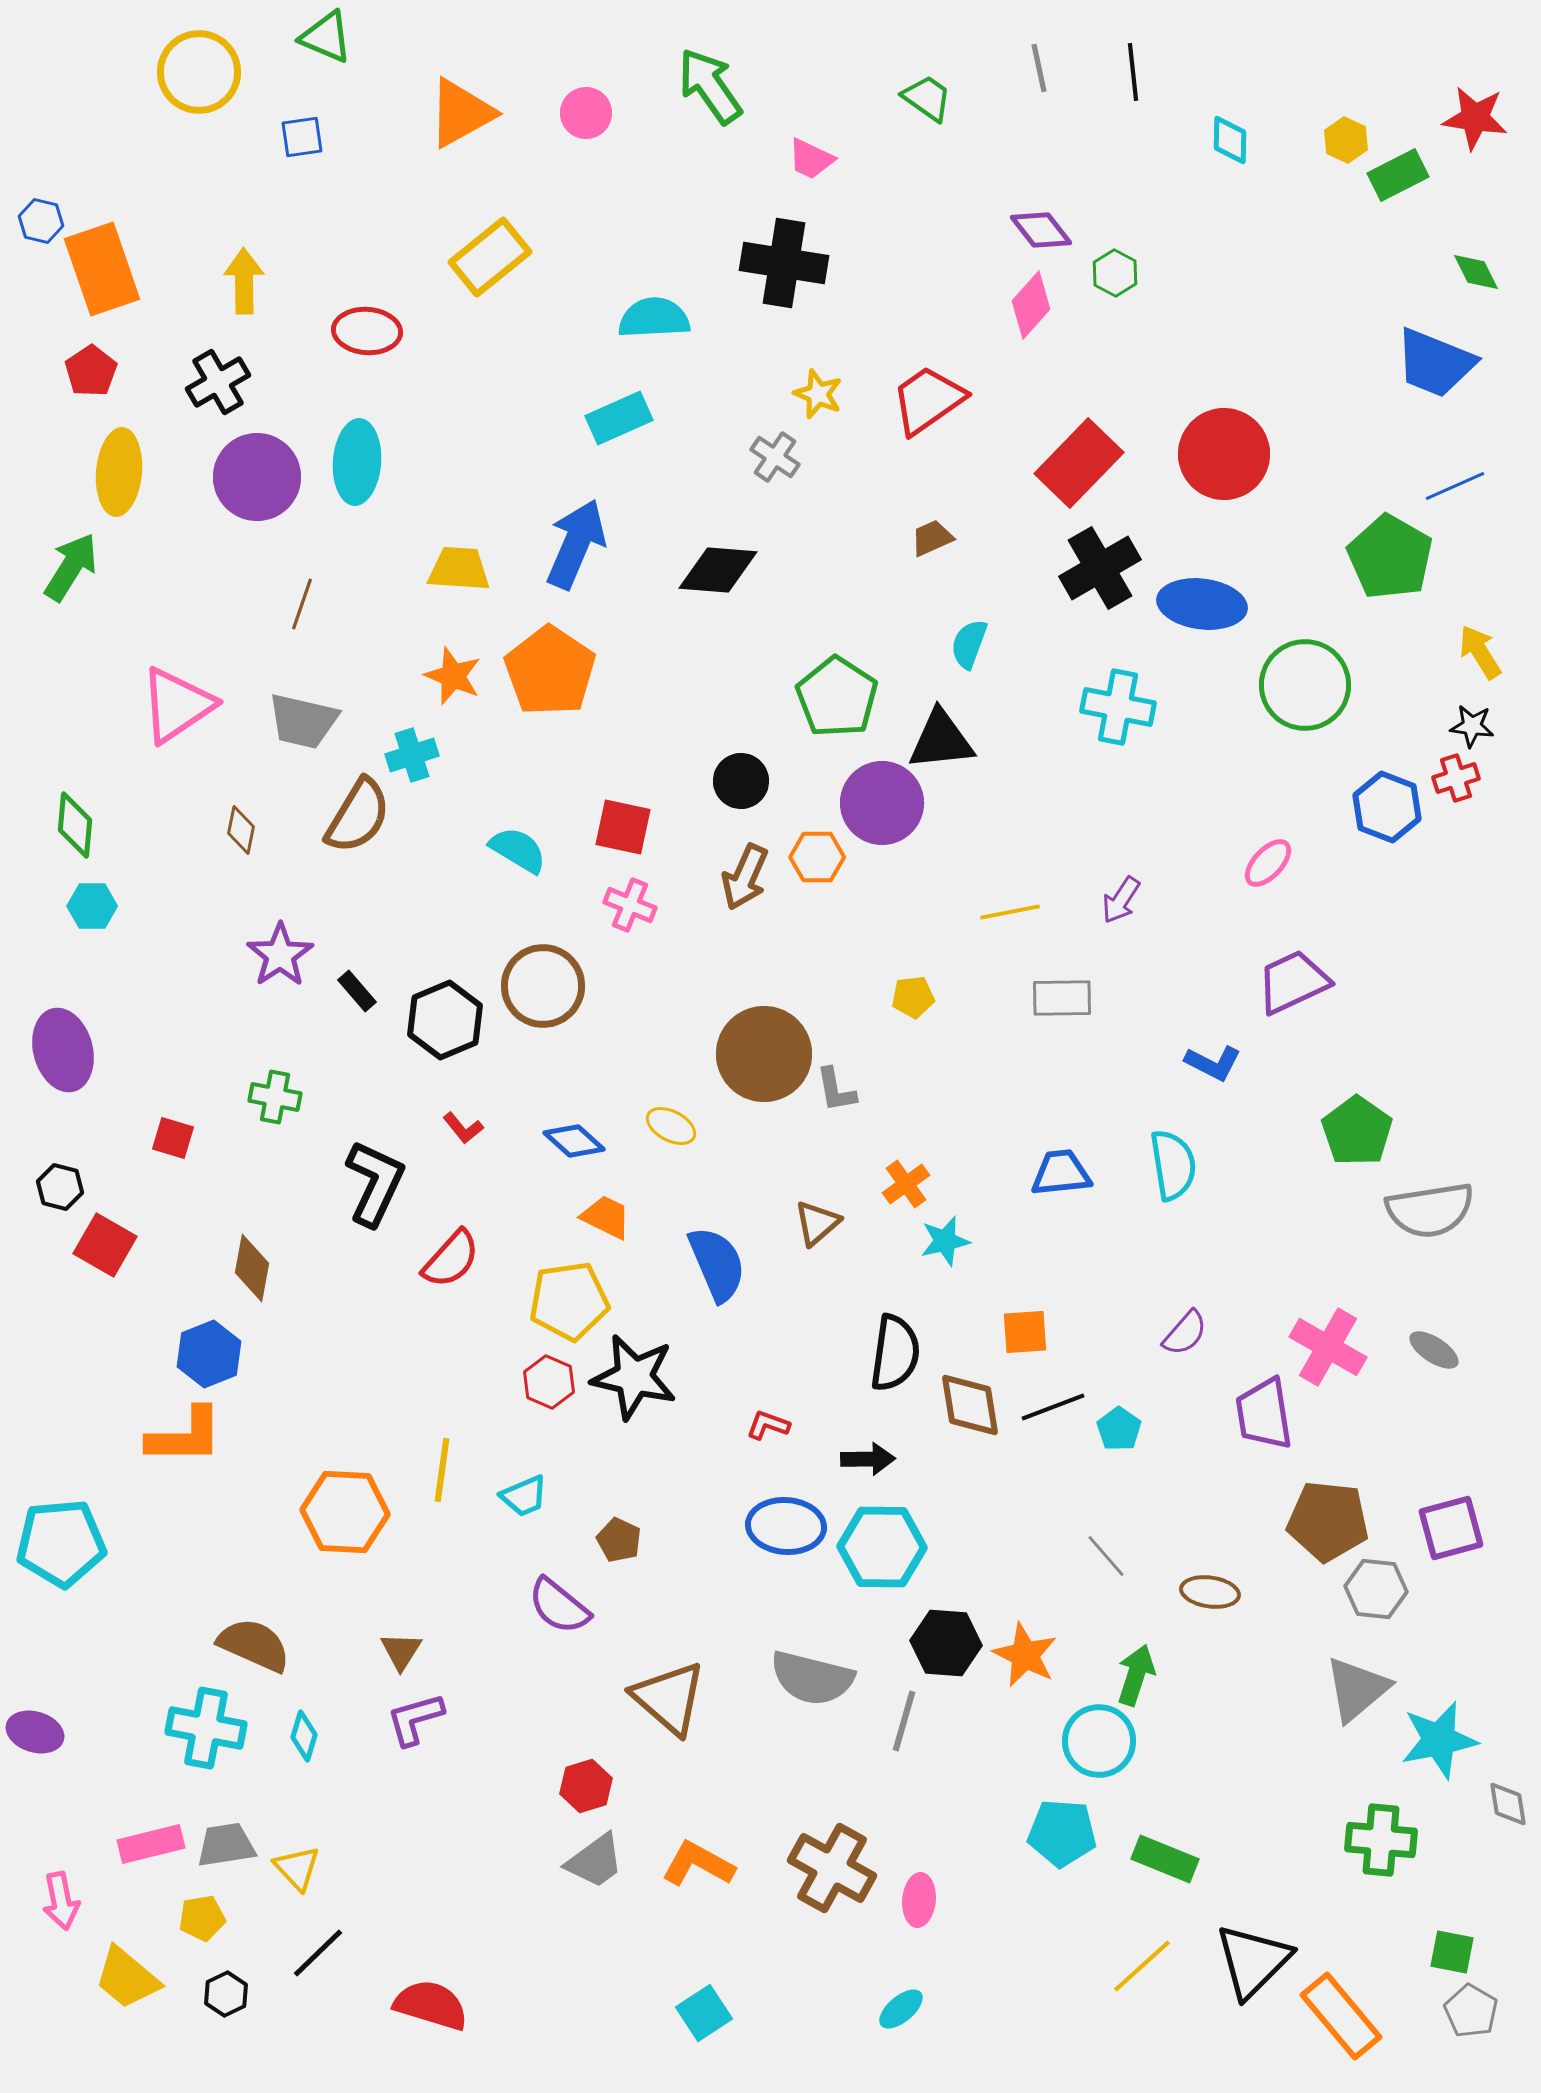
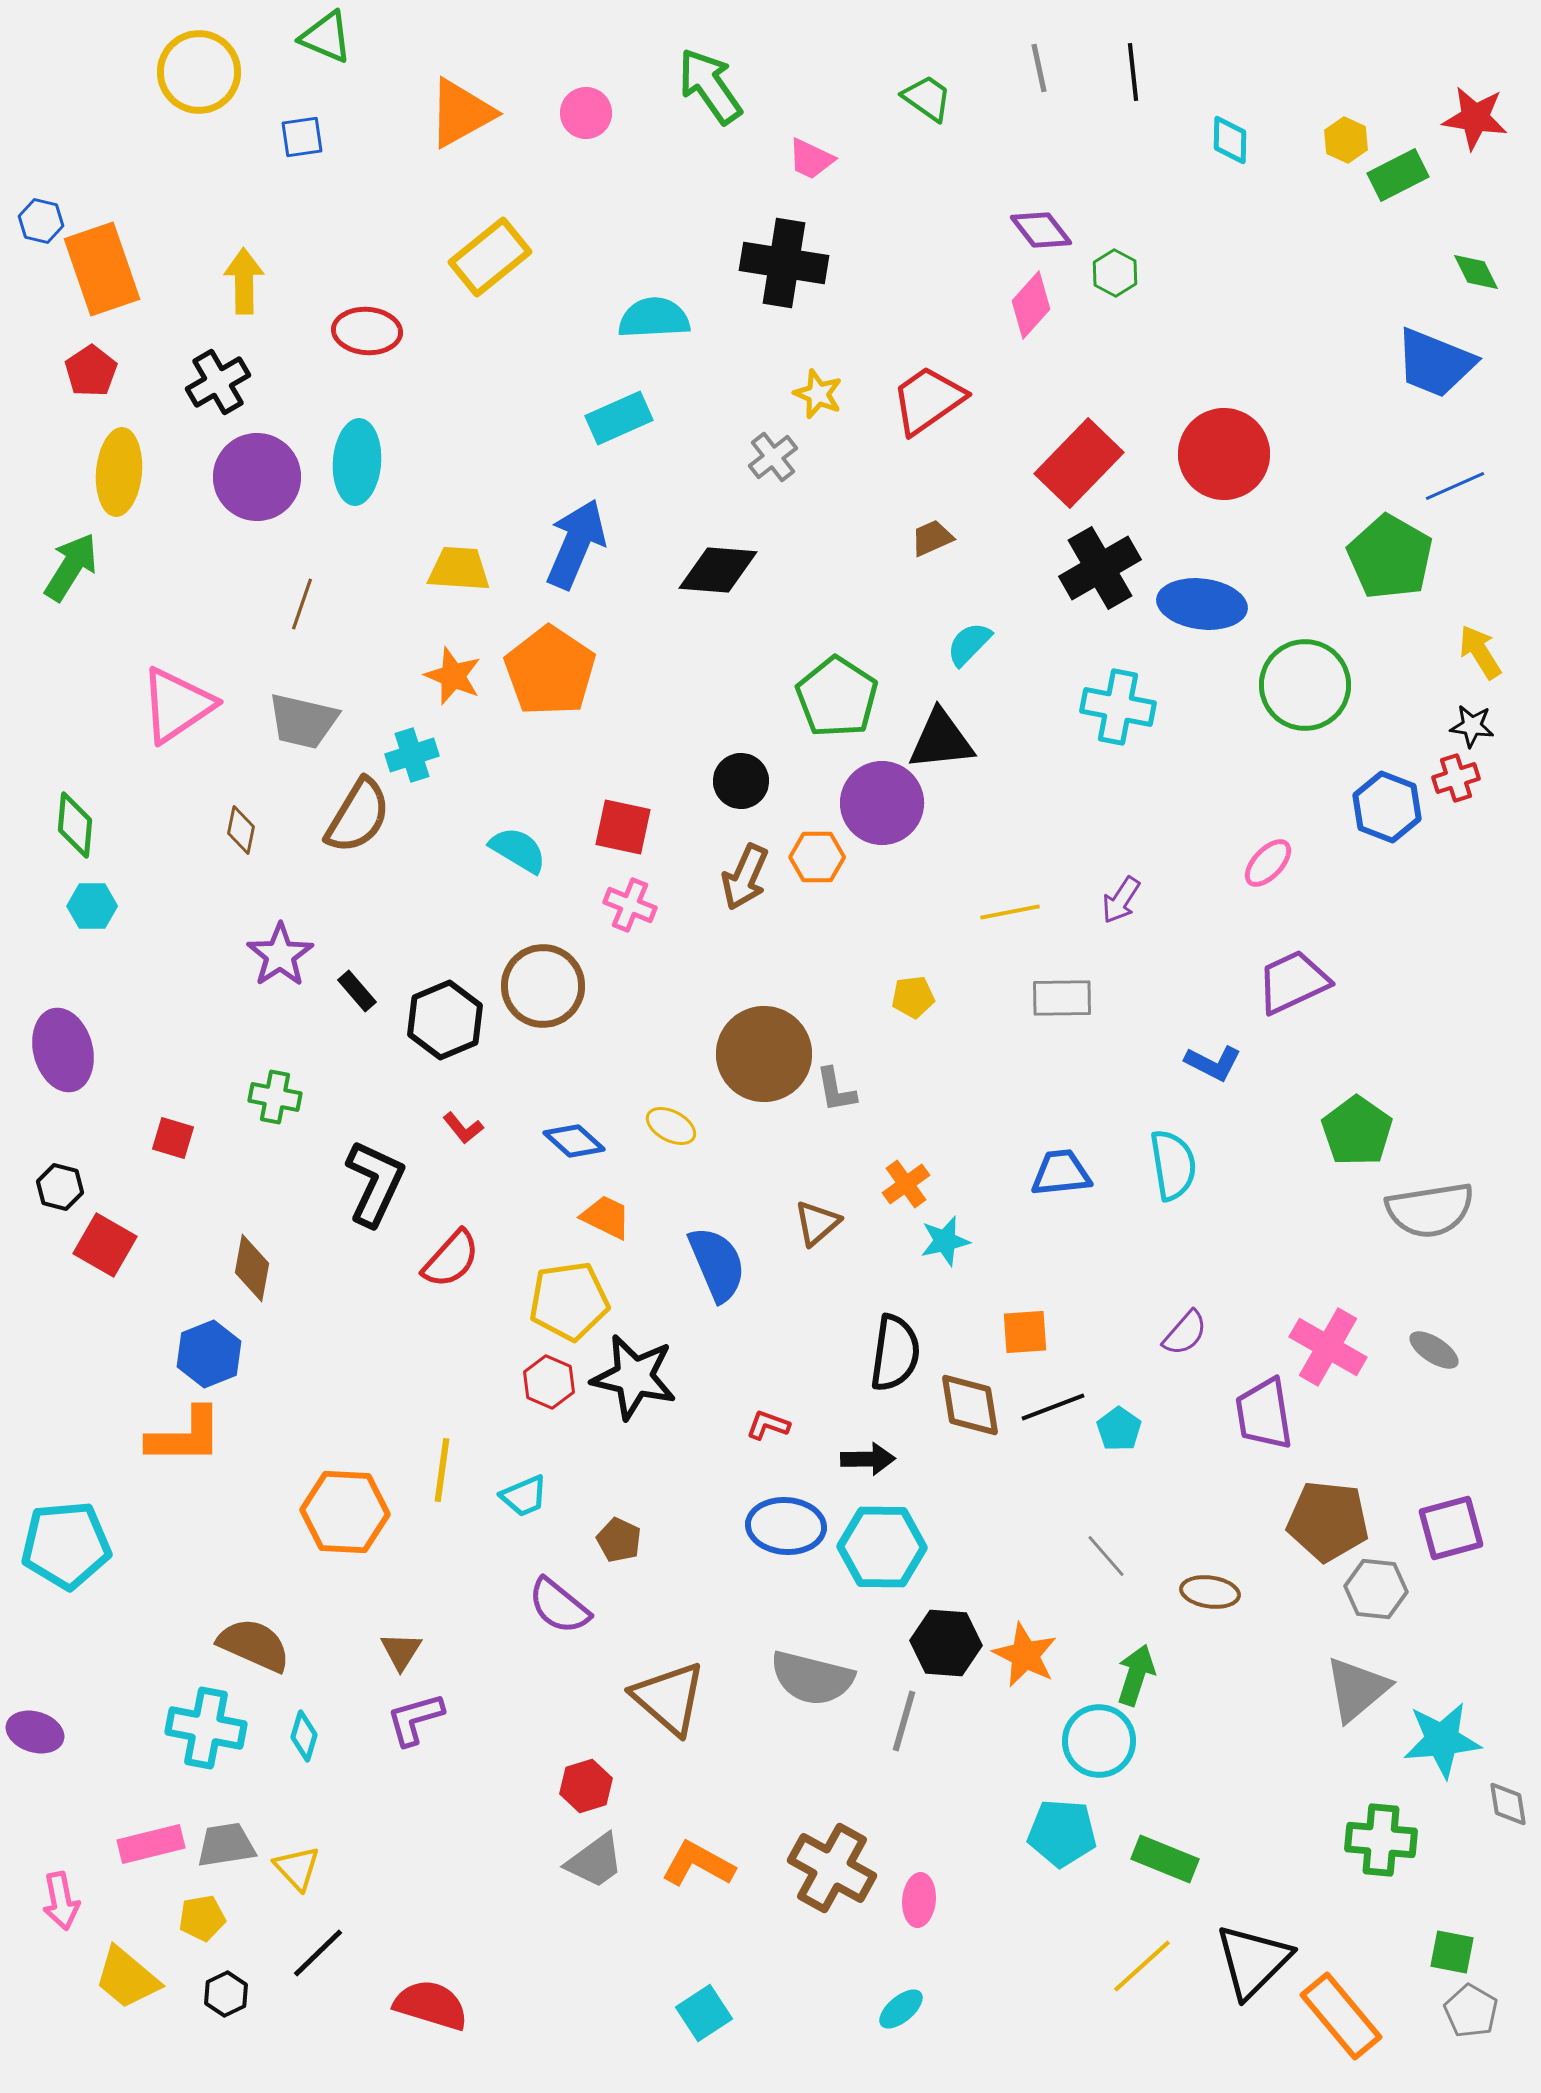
gray cross at (775, 457): moved 2 px left; rotated 18 degrees clockwise
cyan semicircle at (969, 644): rotated 24 degrees clockwise
cyan pentagon at (61, 1543): moved 5 px right, 2 px down
cyan star at (1439, 1740): moved 3 px right; rotated 6 degrees clockwise
